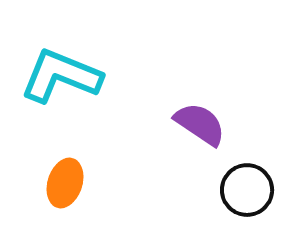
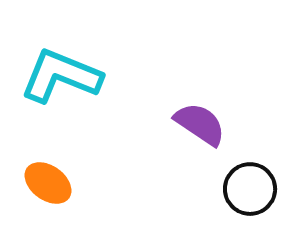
orange ellipse: moved 17 px left; rotated 72 degrees counterclockwise
black circle: moved 3 px right, 1 px up
